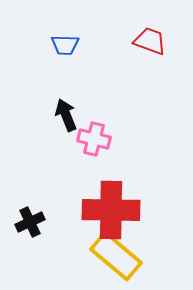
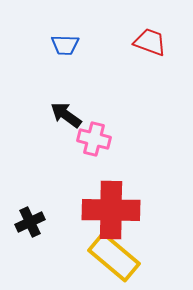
red trapezoid: moved 1 px down
black arrow: rotated 32 degrees counterclockwise
yellow rectangle: moved 2 px left, 1 px down
